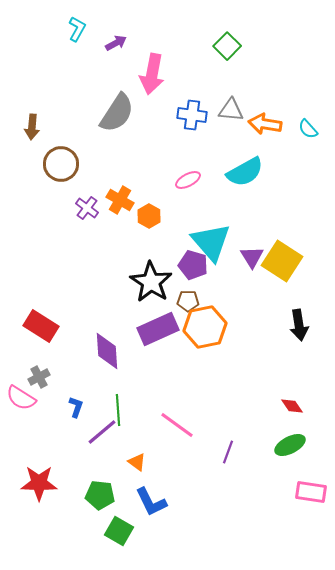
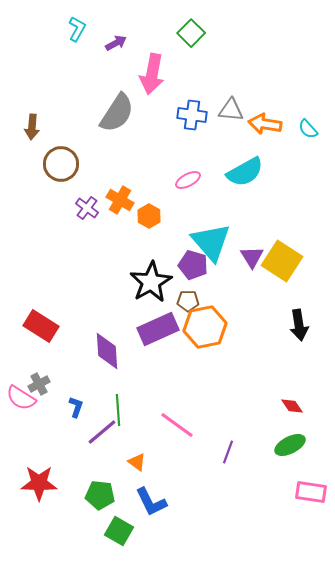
green square at (227, 46): moved 36 px left, 13 px up
black star at (151, 282): rotated 9 degrees clockwise
gray cross at (39, 377): moved 7 px down
